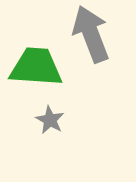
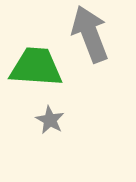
gray arrow: moved 1 px left
